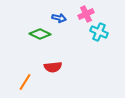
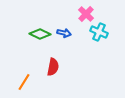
pink cross: rotated 21 degrees counterclockwise
blue arrow: moved 5 px right, 15 px down
red semicircle: rotated 72 degrees counterclockwise
orange line: moved 1 px left
